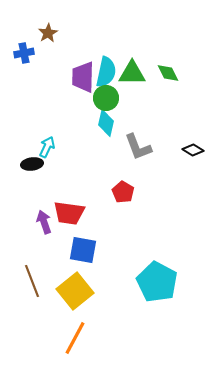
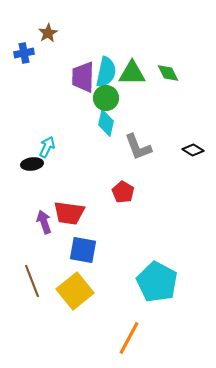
orange line: moved 54 px right
